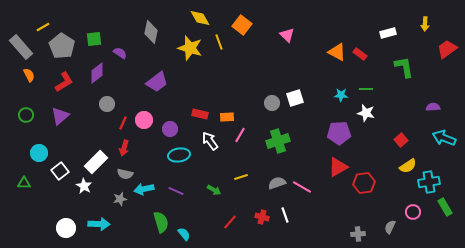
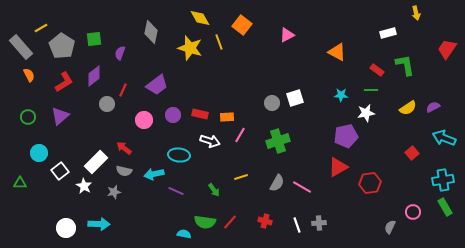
yellow arrow at (425, 24): moved 9 px left, 11 px up; rotated 16 degrees counterclockwise
yellow line at (43, 27): moved 2 px left, 1 px down
pink triangle at (287, 35): rotated 49 degrees clockwise
red trapezoid at (447, 49): rotated 20 degrees counterclockwise
purple semicircle at (120, 53): rotated 104 degrees counterclockwise
red rectangle at (360, 54): moved 17 px right, 16 px down
green L-shape at (404, 67): moved 1 px right, 2 px up
purple diamond at (97, 73): moved 3 px left, 3 px down
purple trapezoid at (157, 82): moved 3 px down
green line at (366, 89): moved 5 px right, 1 px down
purple semicircle at (433, 107): rotated 24 degrees counterclockwise
white star at (366, 113): rotated 24 degrees counterclockwise
green circle at (26, 115): moved 2 px right, 2 px down
red line at (123, 123): moved 33 px up
purple circle at (170, 129): moved 3 px right, 14 px up
purple pentagon at (339, 133): moved 7 px right, 3 px down; rotated 10 degrees counterclockwise
red square at (401, 140): moved 11 px right, 13 px down
white arrow at (210, 141): rotated 144 degrees clockwise
red arrow at (124, 148): rotated 112 degrees clockwise
cyan ellipse at (179, 155): rotated 15 degrees clockwise
yellow semicircle at (408, 166): moved 58 px up
gray semicircle at (125, 174): moved 1 px left, 3 px up
cyan cross at (429, 182): moved 14 px right, 2 px up
green triangle at (24, 183): moved 4 px left
gray semicircle at (277, 183): rotated 138 degrees clockwise
red hexagon at (364, 183): moved 6 px right
cyan arrow at (144, 189): moved 10 px right, 15 px up
green arrow at (214, 190): rotated 24 degrees clockwise
gray star at (120, 199): moved 6 px left, 7 px up
white line at (285, 215): moved 12 px right, 10 px down
red cross at (262, 217): moved 3 px right, 4 px down
green semicircle at (161, 222): moved 44 px right; rotated 115 degrees clockwise
cyan semicircle at (184, 234): rotated 40 degrees counterclockwise
gray cross at (358, 234): moved 39 px left, 11 px up
